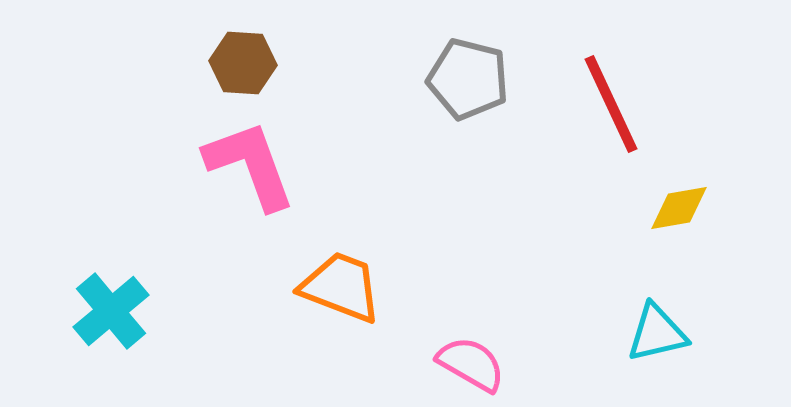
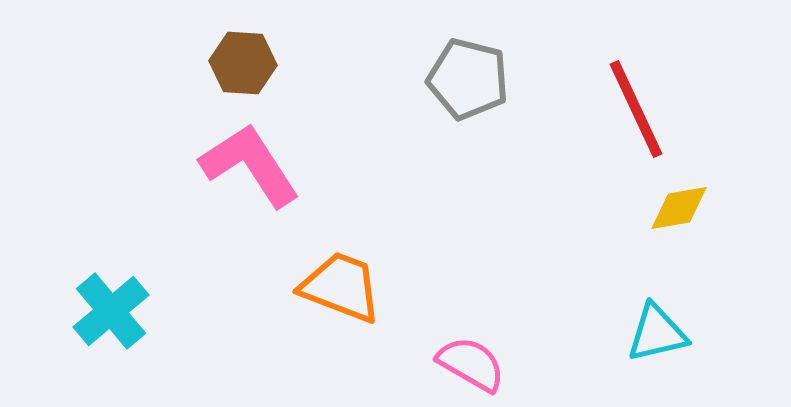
red line: moved 25 px right, 5 px down
pink L-shape: rotated 13 degrees counterclockwise
